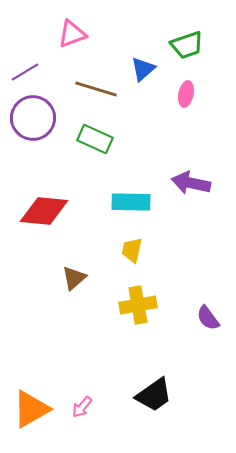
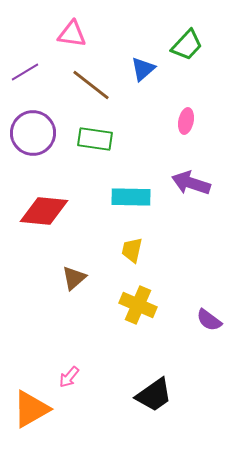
pink triangle: rotated 28 degrees clockwise
green trapezoid: rotated 28 degrees counterclockwise
brown line: moved 5 px left, 4 px up; rotated 21 degrees clockwise
pink ellipse: moved 27 px down
purple circle: moved 15 px down
green rectangle: rotated 16 degrees counterclockwise
purple arrow: rotated 6 degrees clockwise
cyan rectangle: moved 5 px up
yellow cross: rotated 33 degrees clockwise
purple semicircle: moved 1 px right, 2 px down; rotated 16 degrees counterclockwise
pink arrow: moved 13 px left, 30 px up
